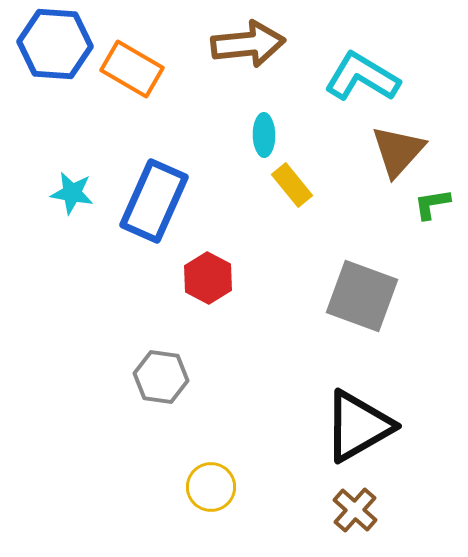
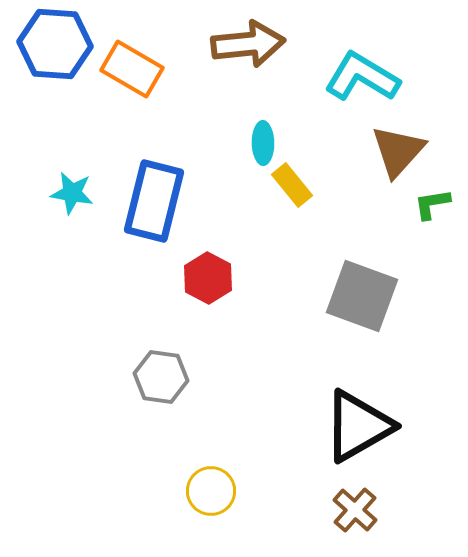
cyan ellipse: moved 1 px left, 8 px down
blue rectangle: rotated 10 degrees counterclockwise
yellow circle: moved 4 px down
